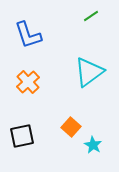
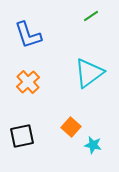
cyan triangle: moved 1 px down
cyan star: rotated 18 degrees counterclockwise
